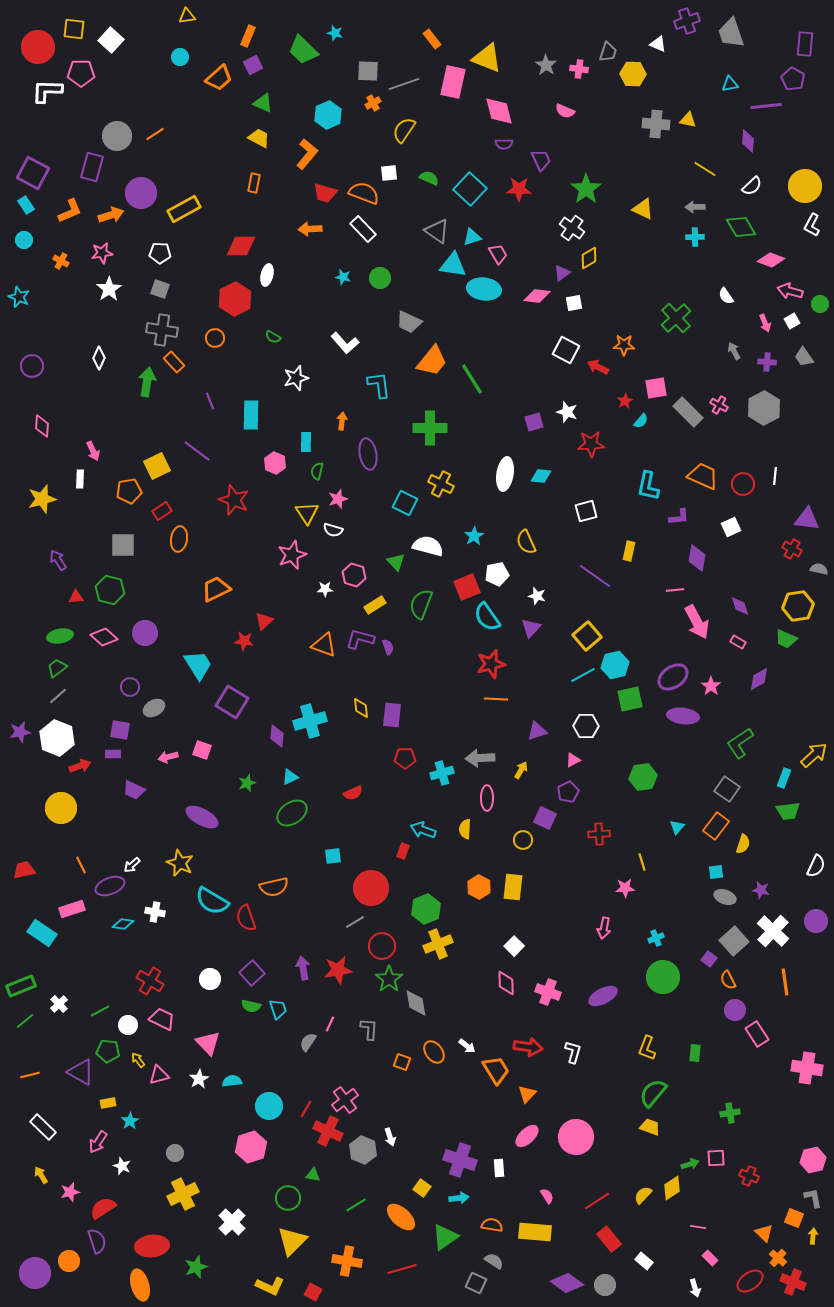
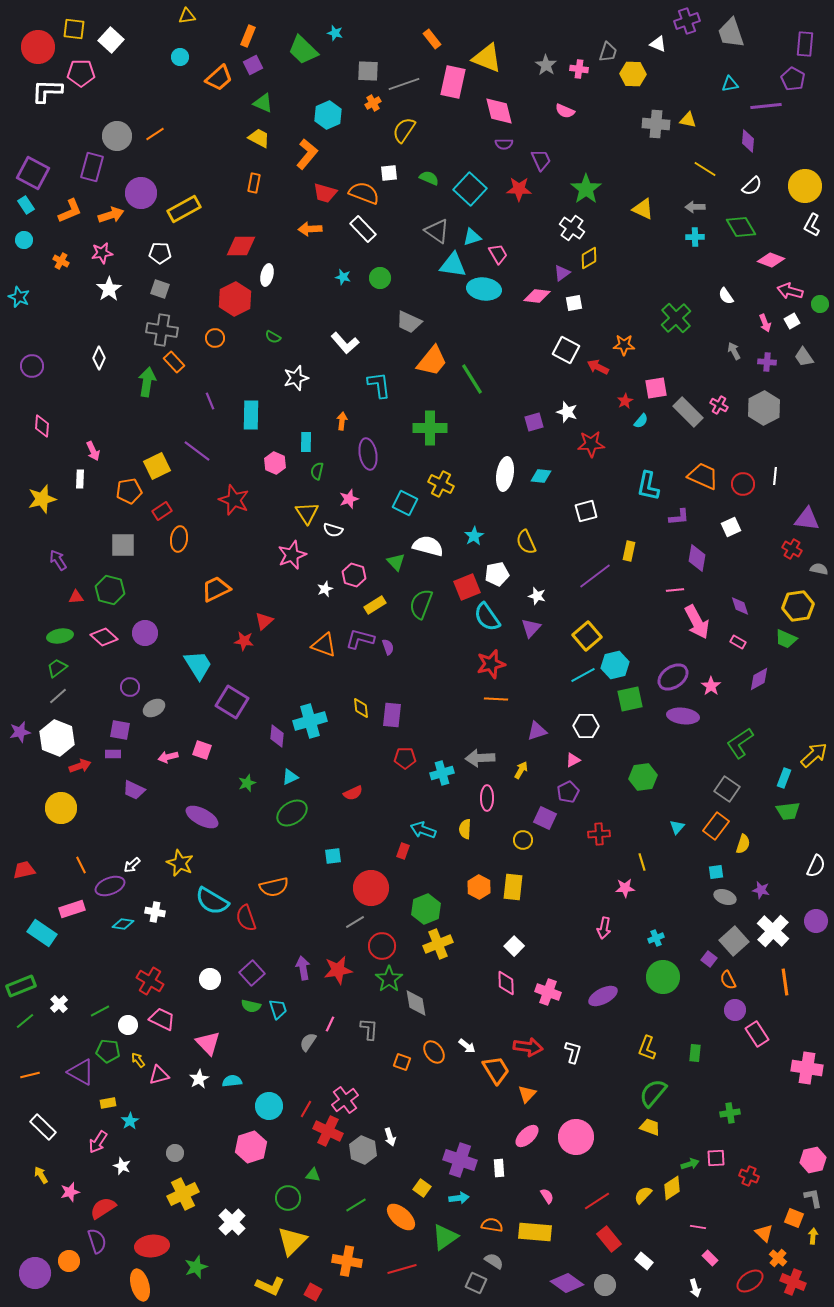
pink star at (338, 499): moved 11 px right
purple line at (595, 576): rotated 72 degrees counterclockwise
white star at (325, 589): rotated 21 degrees counterclockwise
